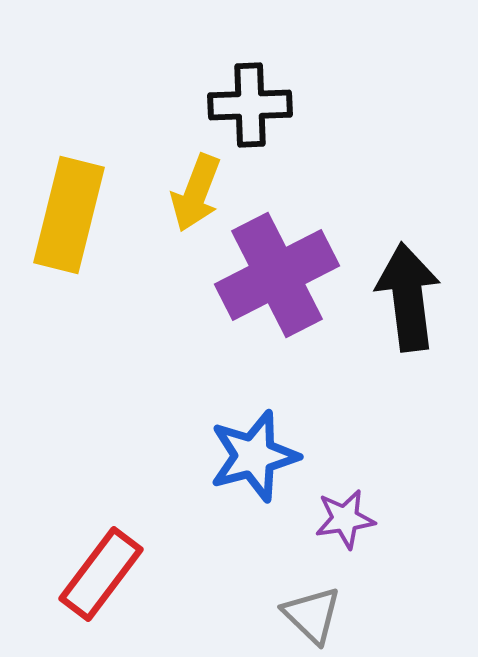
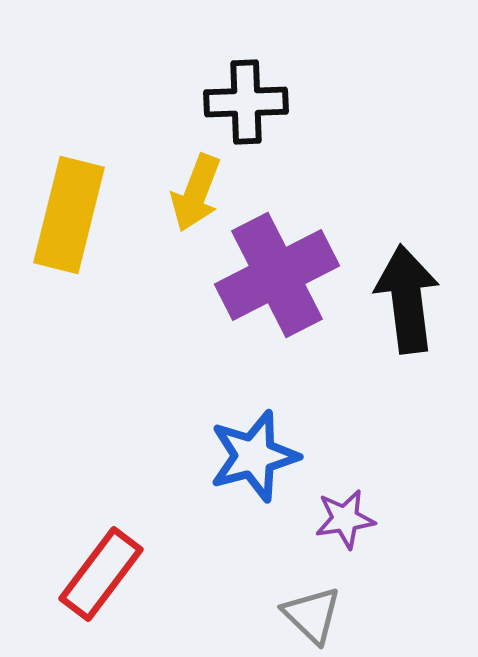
black cross: moved 4 px left, 3 px up
black arrow: moved 1 px left, 2 px down
